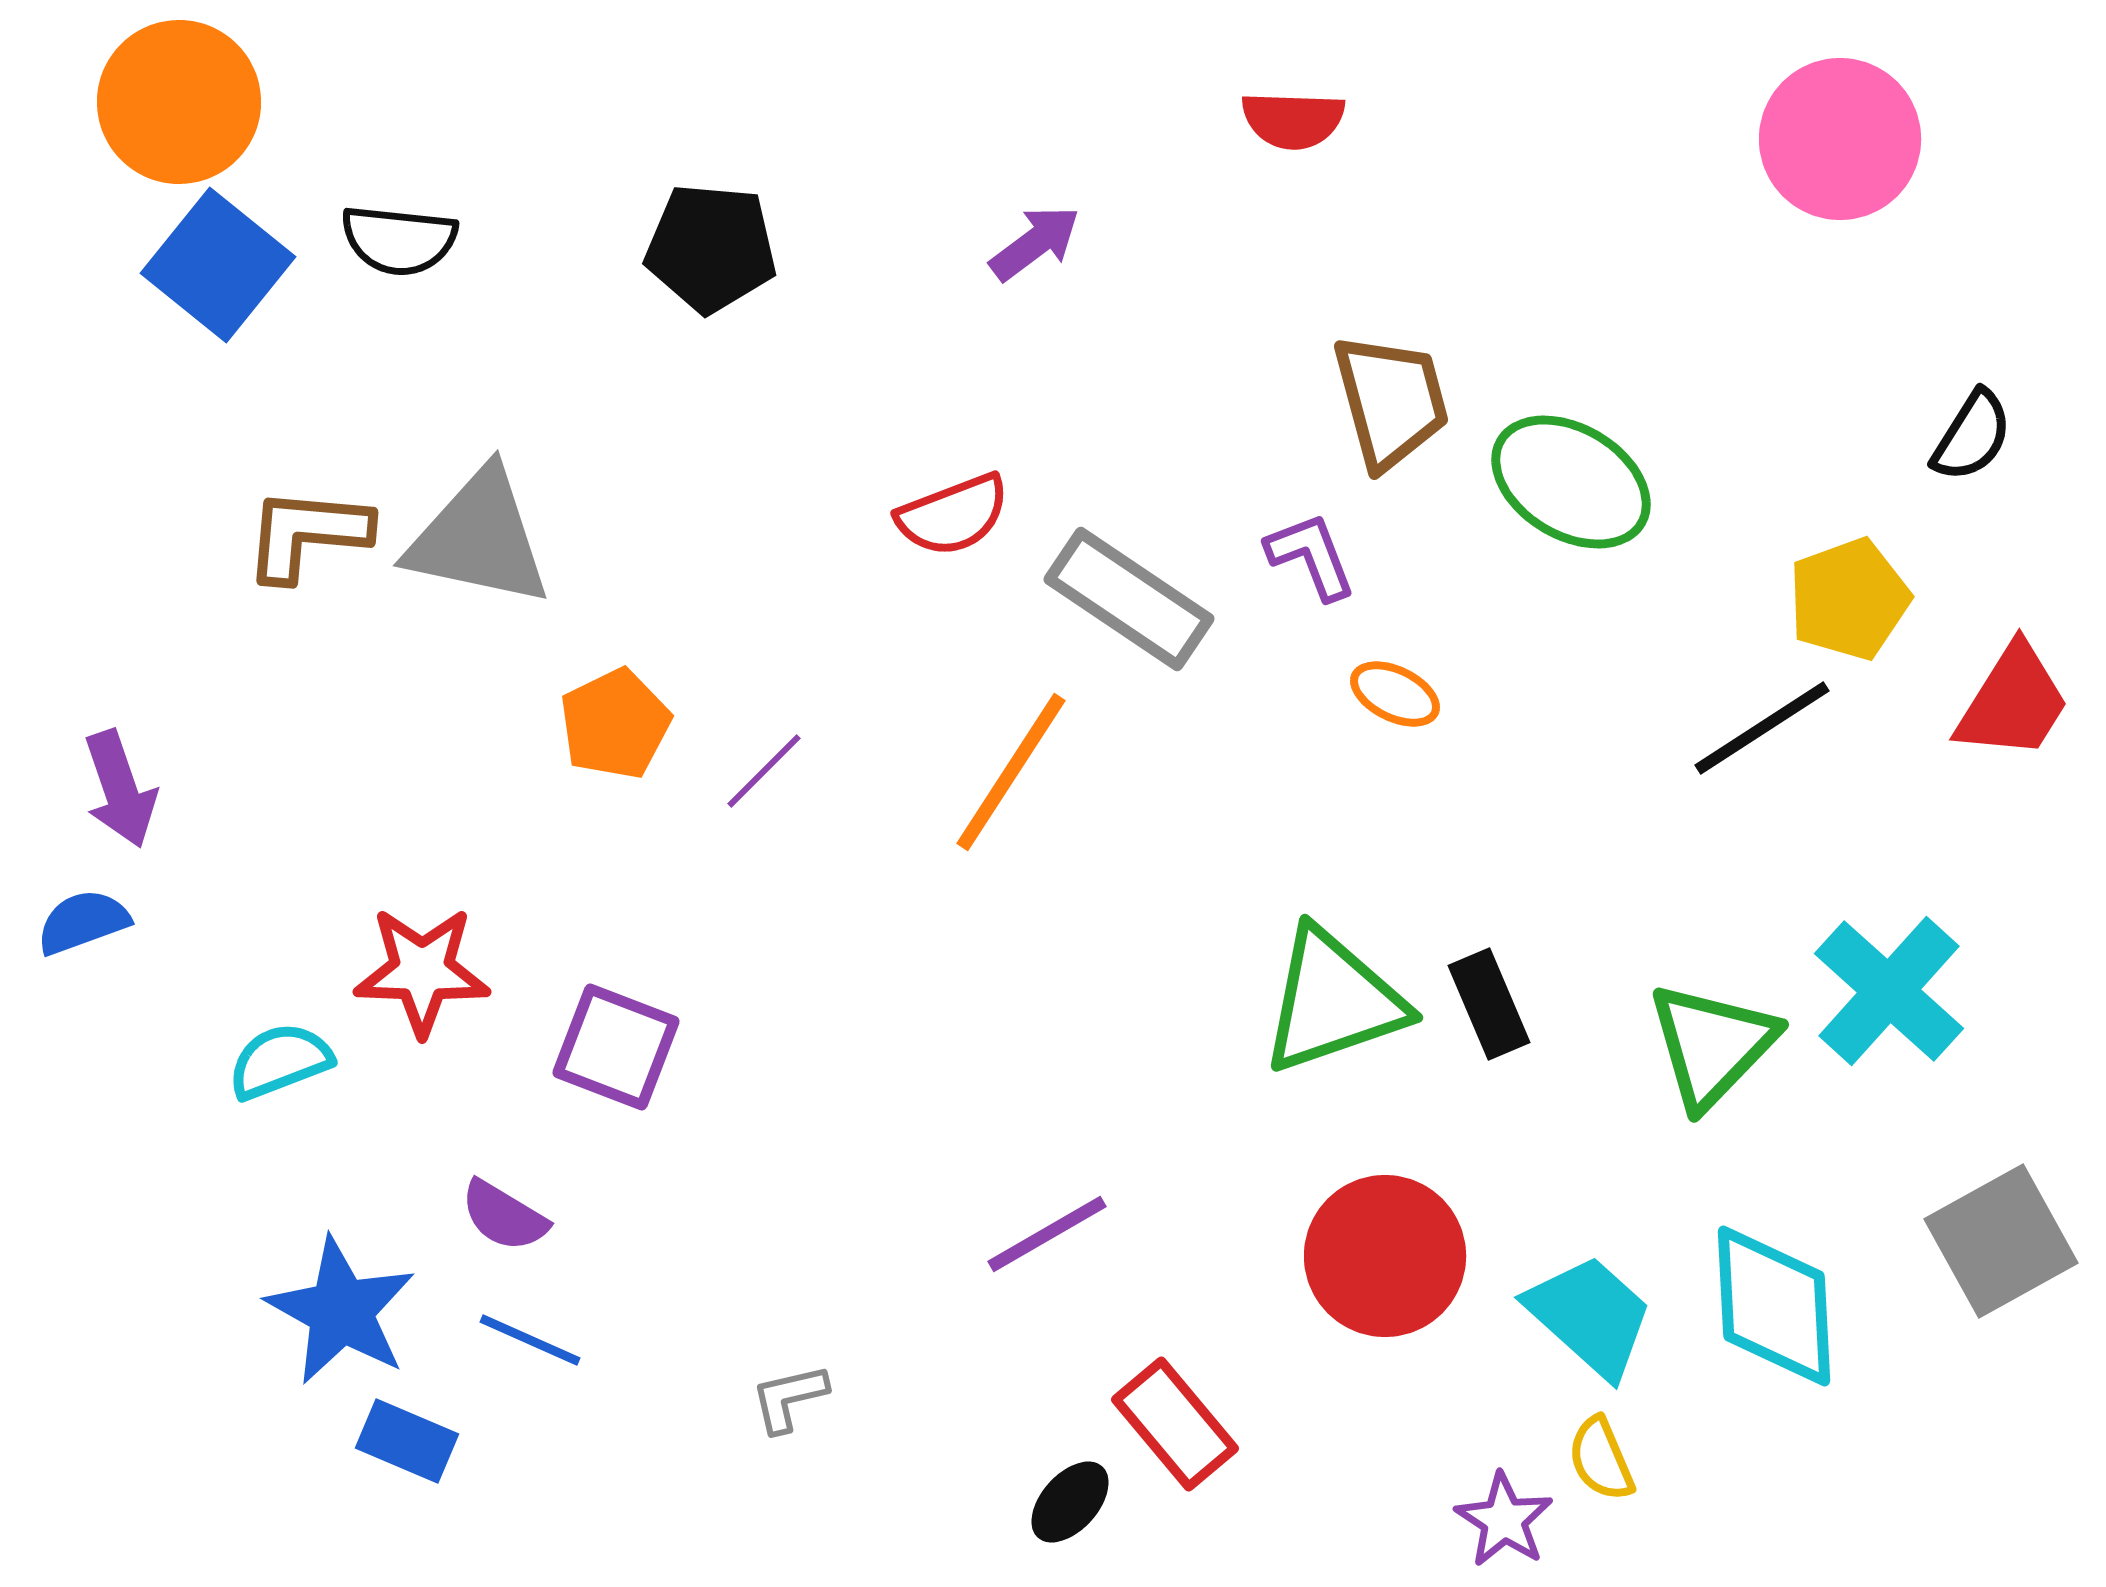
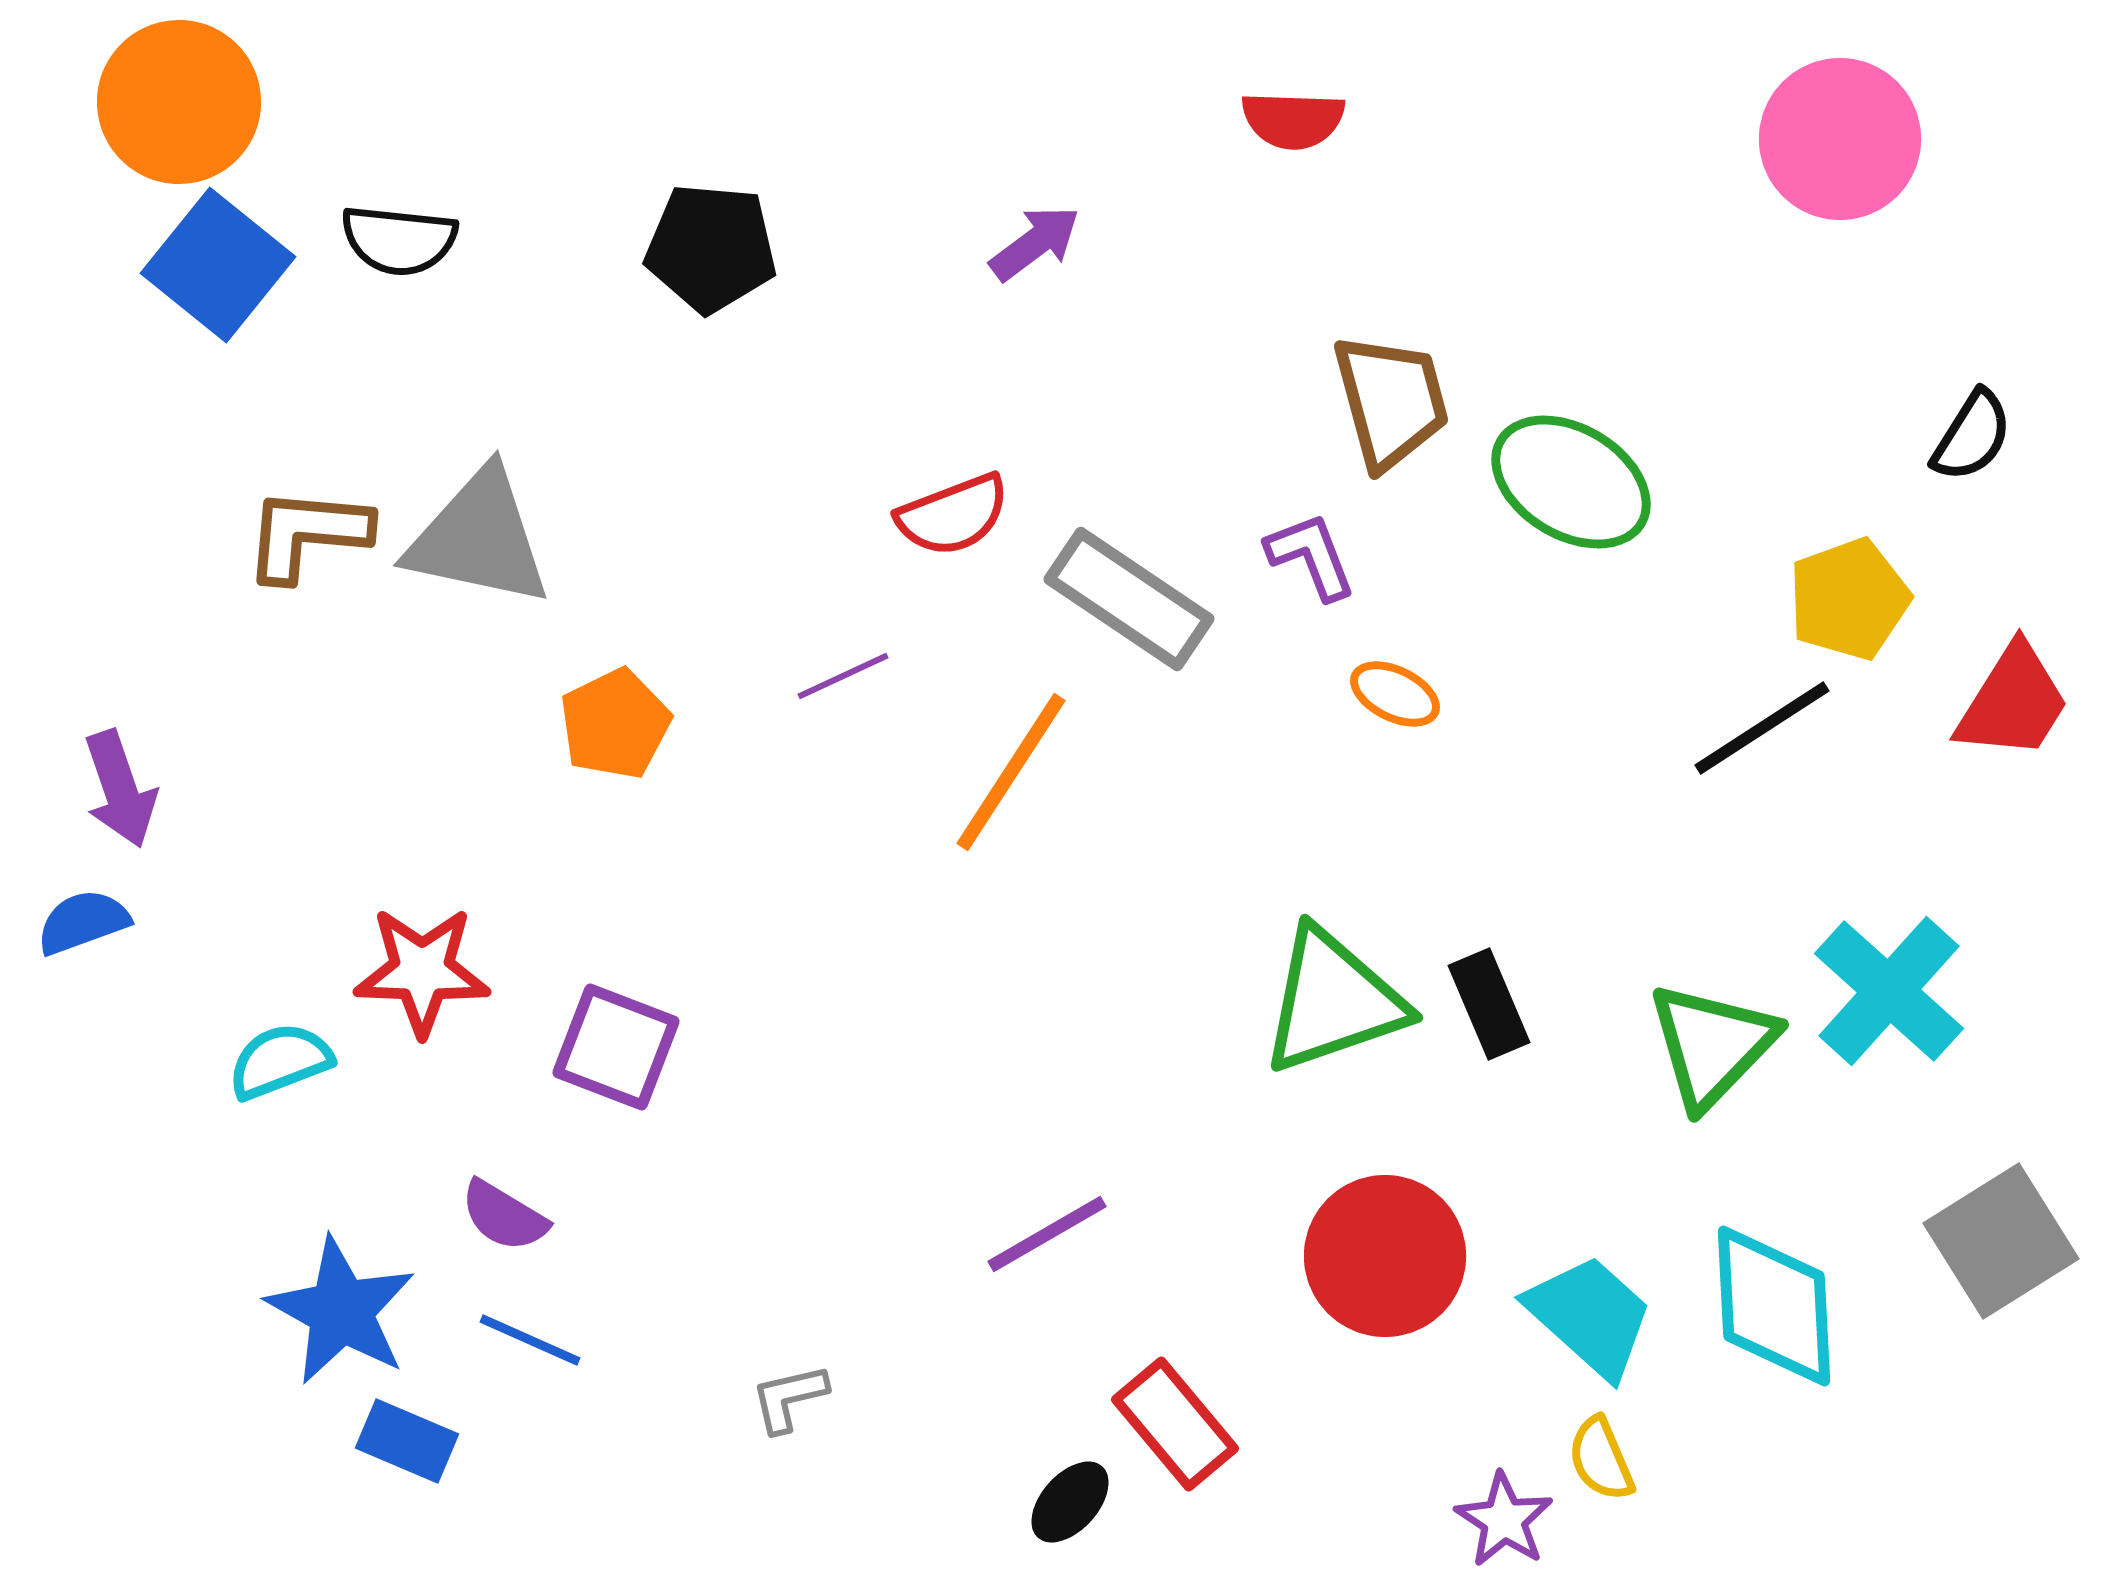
purple line at (764, 771): moved 79 px right, 95 px up; rotated 20 degrees clockwise
gray square at (2001, 1241): rotated 3 degrees counterclockwise
